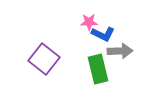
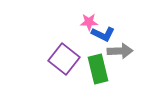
purple square: moved 20 px right
